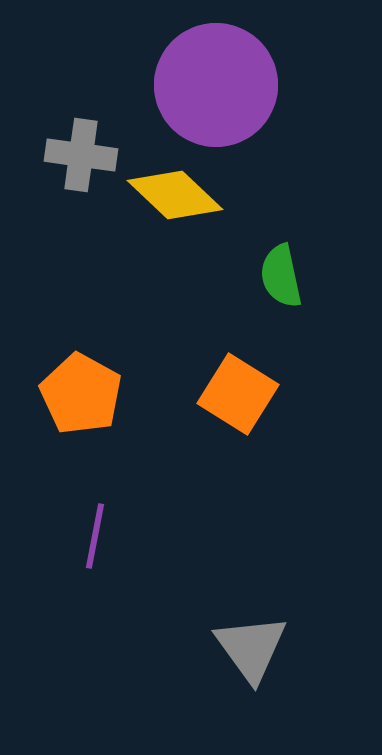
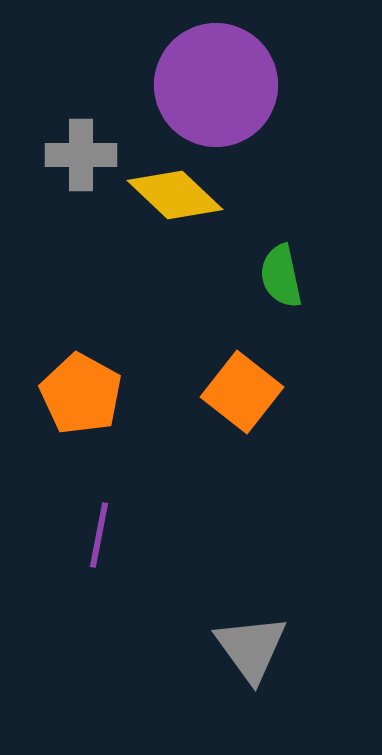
gray cross: rotated 8 degrees counterclockwise
orange square: moved 4 px right, 2 px up; rotated 6 degrees clockwise
purple line: moved 4 px right, 1 px up
